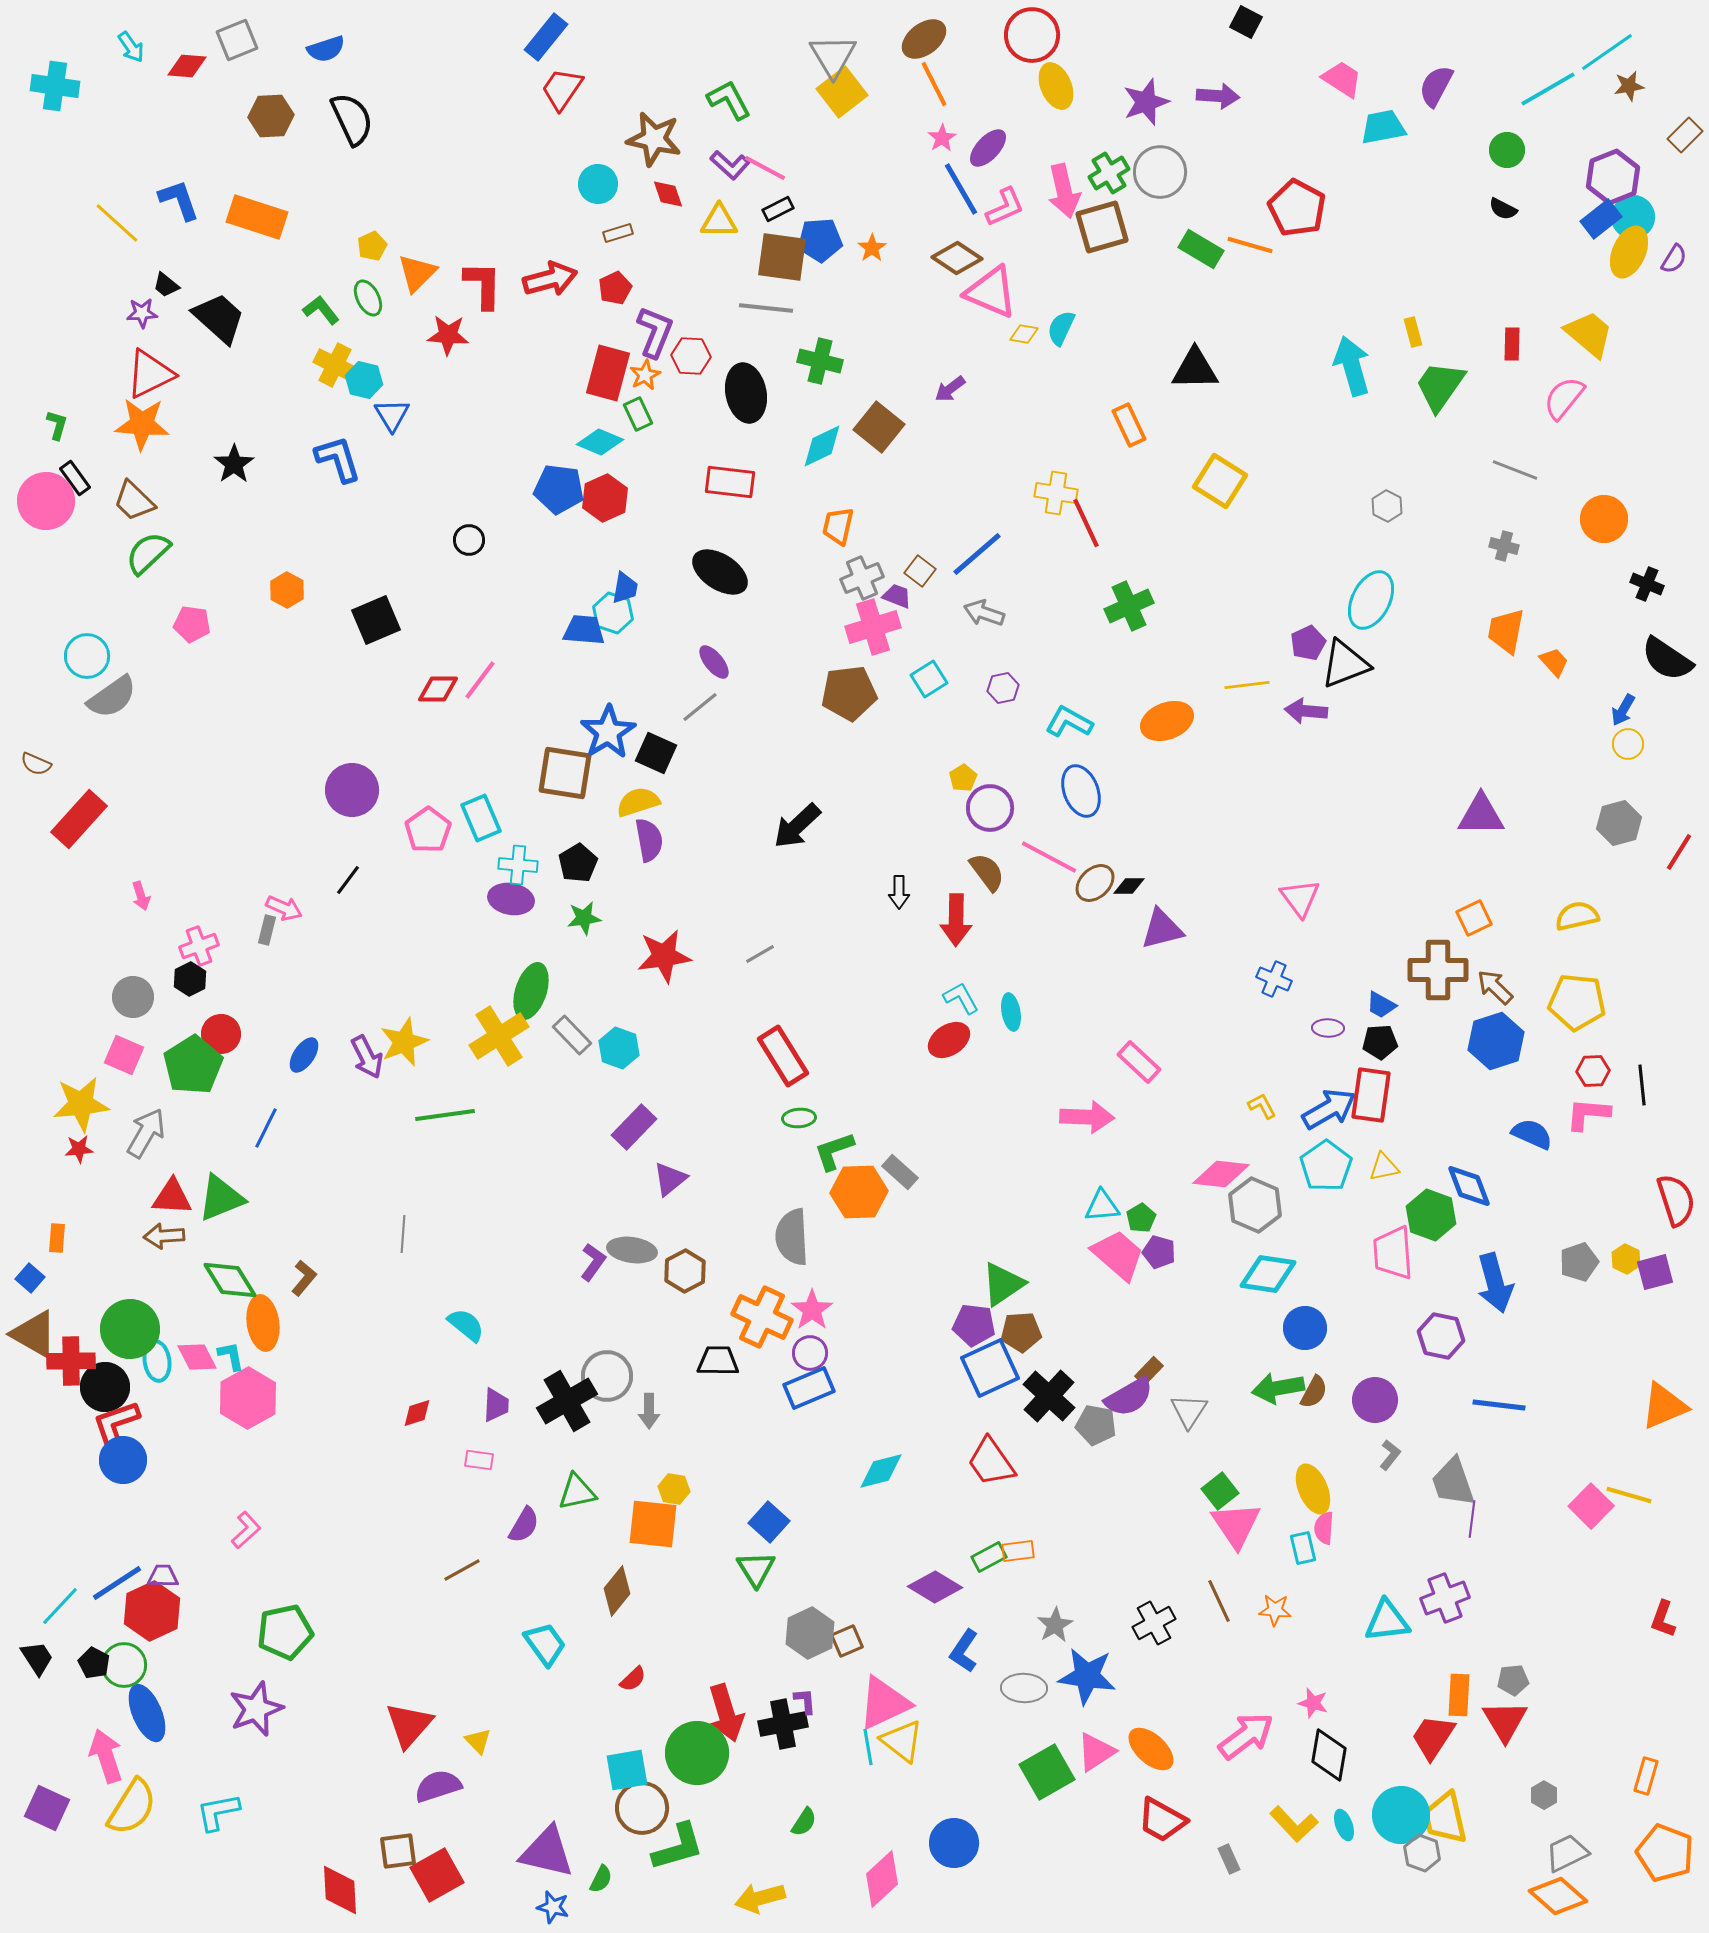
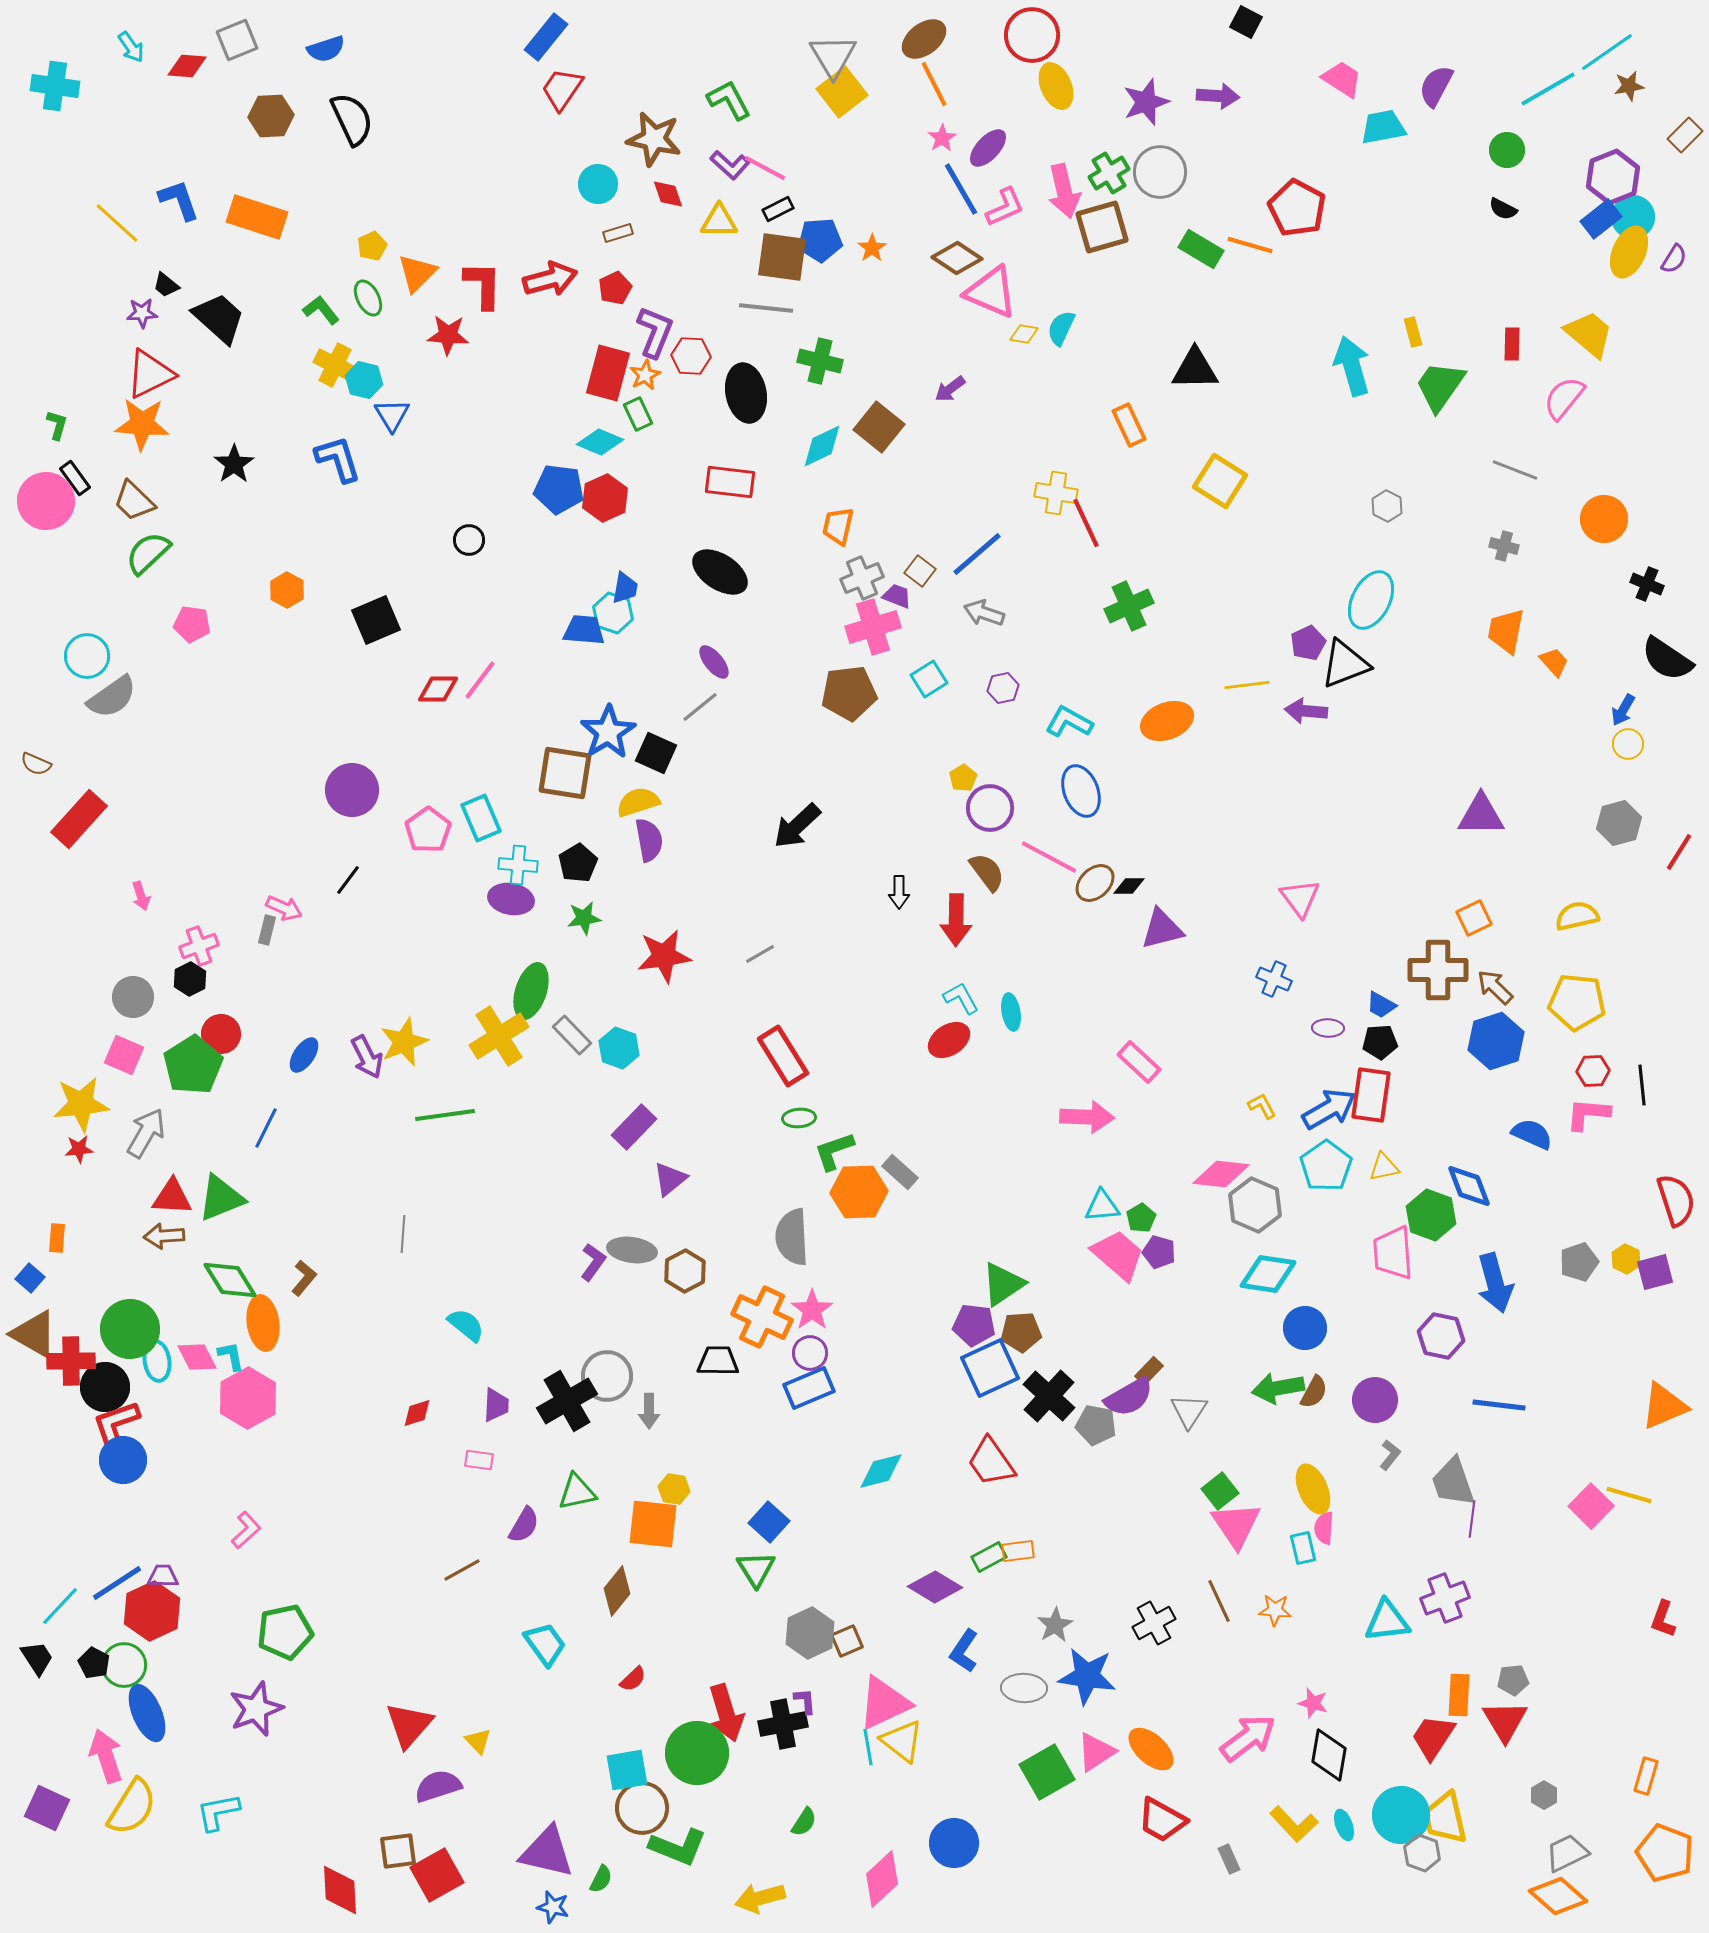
pink arrow at (1246, 1736): moved 2 px right, 2 px down
green L-shape at (678, 1847): rotated 38 degrees clockwise
